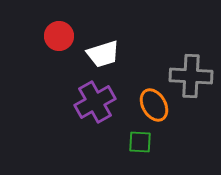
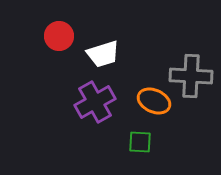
orange ellipse: moved 4 px up; rotated 36 degrees counterclockwise
